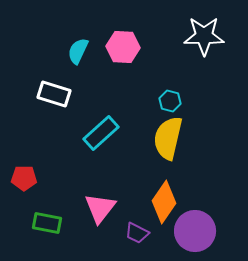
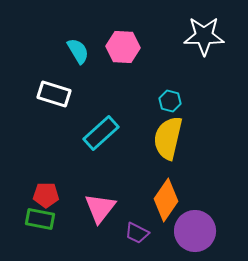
cyan semicircle: rotated 124 degrees clockwise
red pentagon: moved 22 px right, 17 px down
orange diamond: moved 2 px right, 2 px up
green rectangle: moved 7 px left, 4 px up
